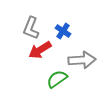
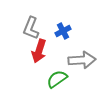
blue cross: rotated 28 degrees clockwise
red arrow: moved 1 px left, 1 px down; rotated 40 degrees counterclockwise
